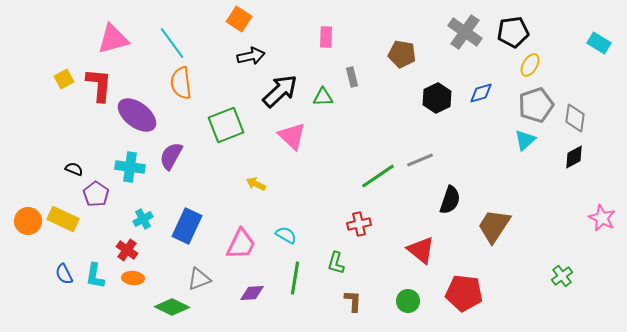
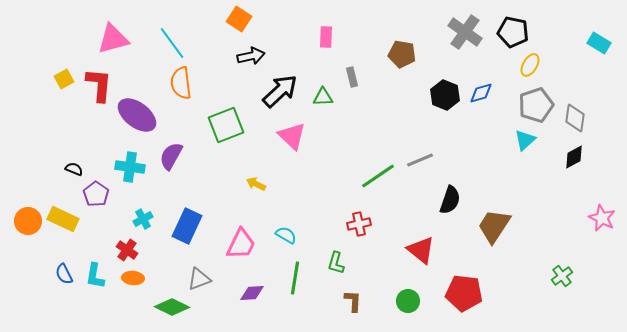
black pentagon at (513, 32): rotated 20 degrees clockwise
black hexagon at (437, 98): moved 8 px right, 3 px up; rotated 12 degrees counterclockwise
